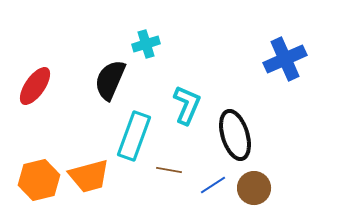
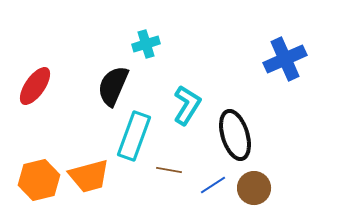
black semicircle: moved 3 px right, 6 px down
cyan L-shape: rotated 9 degrees clockwise
